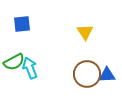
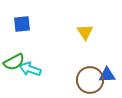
cyan arrow: moved 1 px down; rotated 50 degrees counterclockwise
brown circle: moved 3 px right, 6 px down
